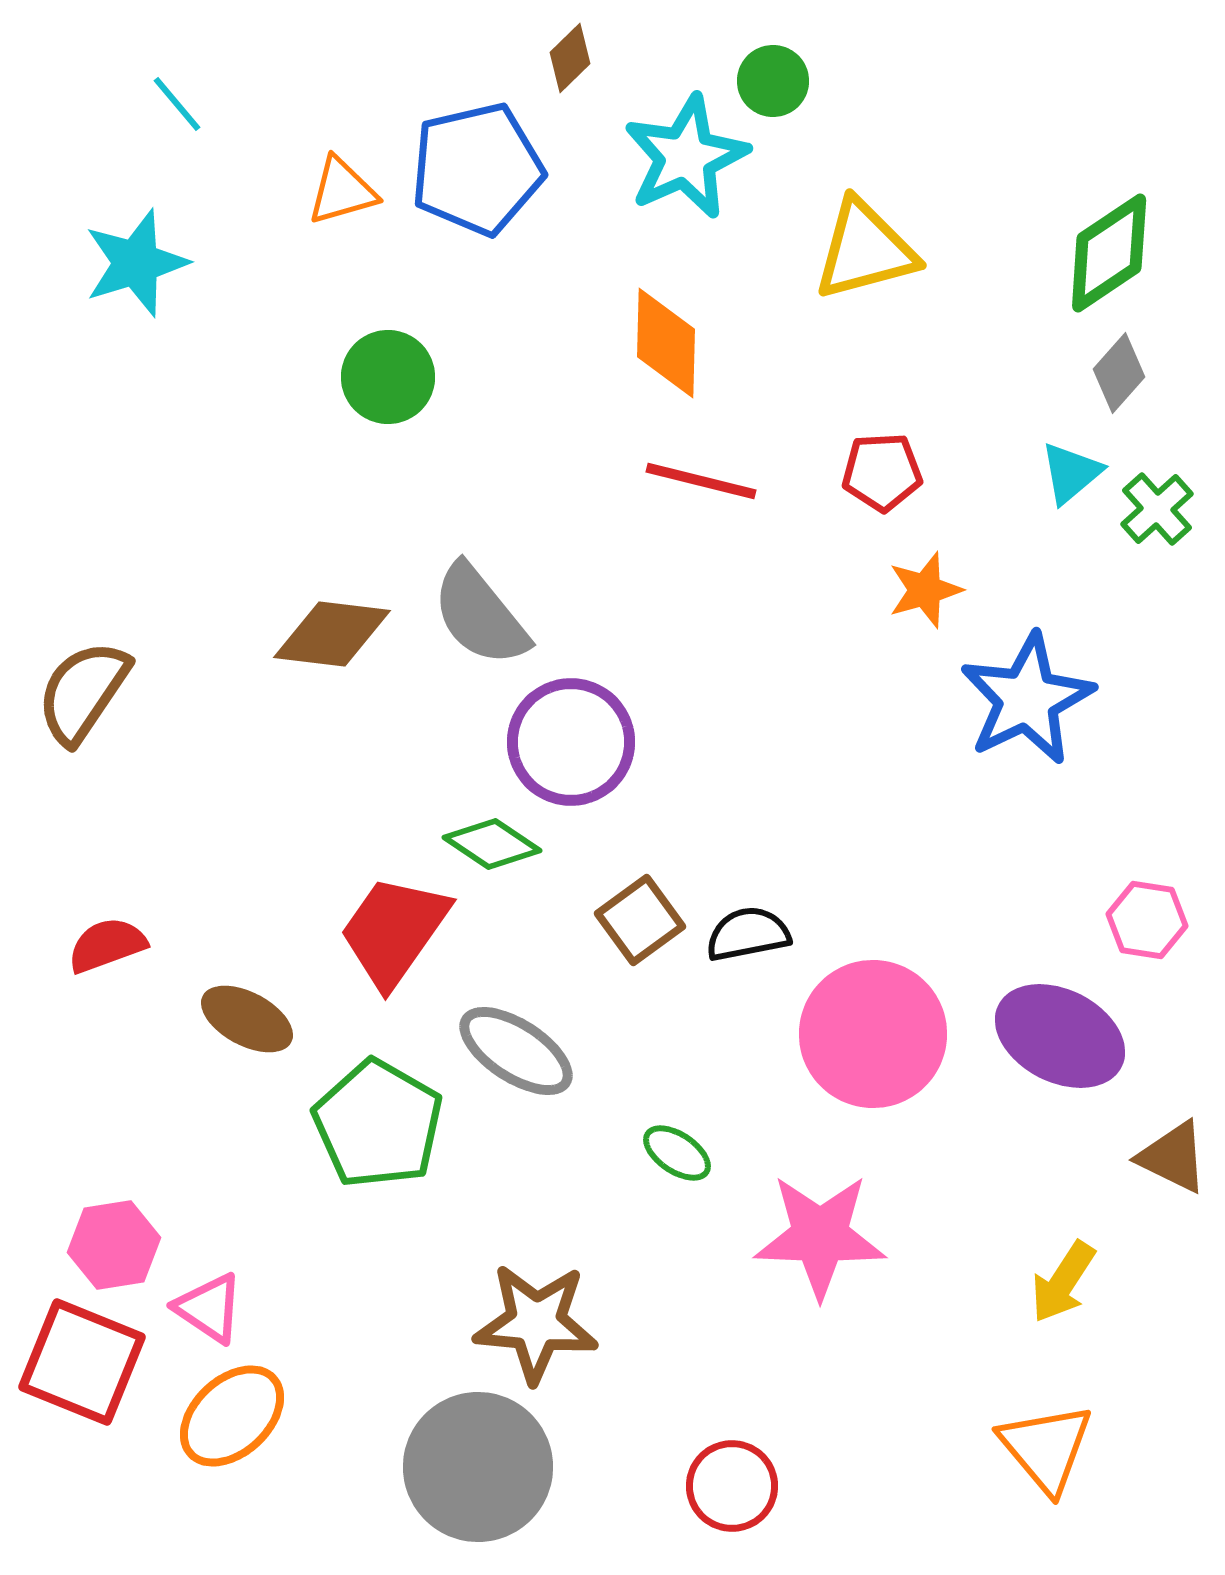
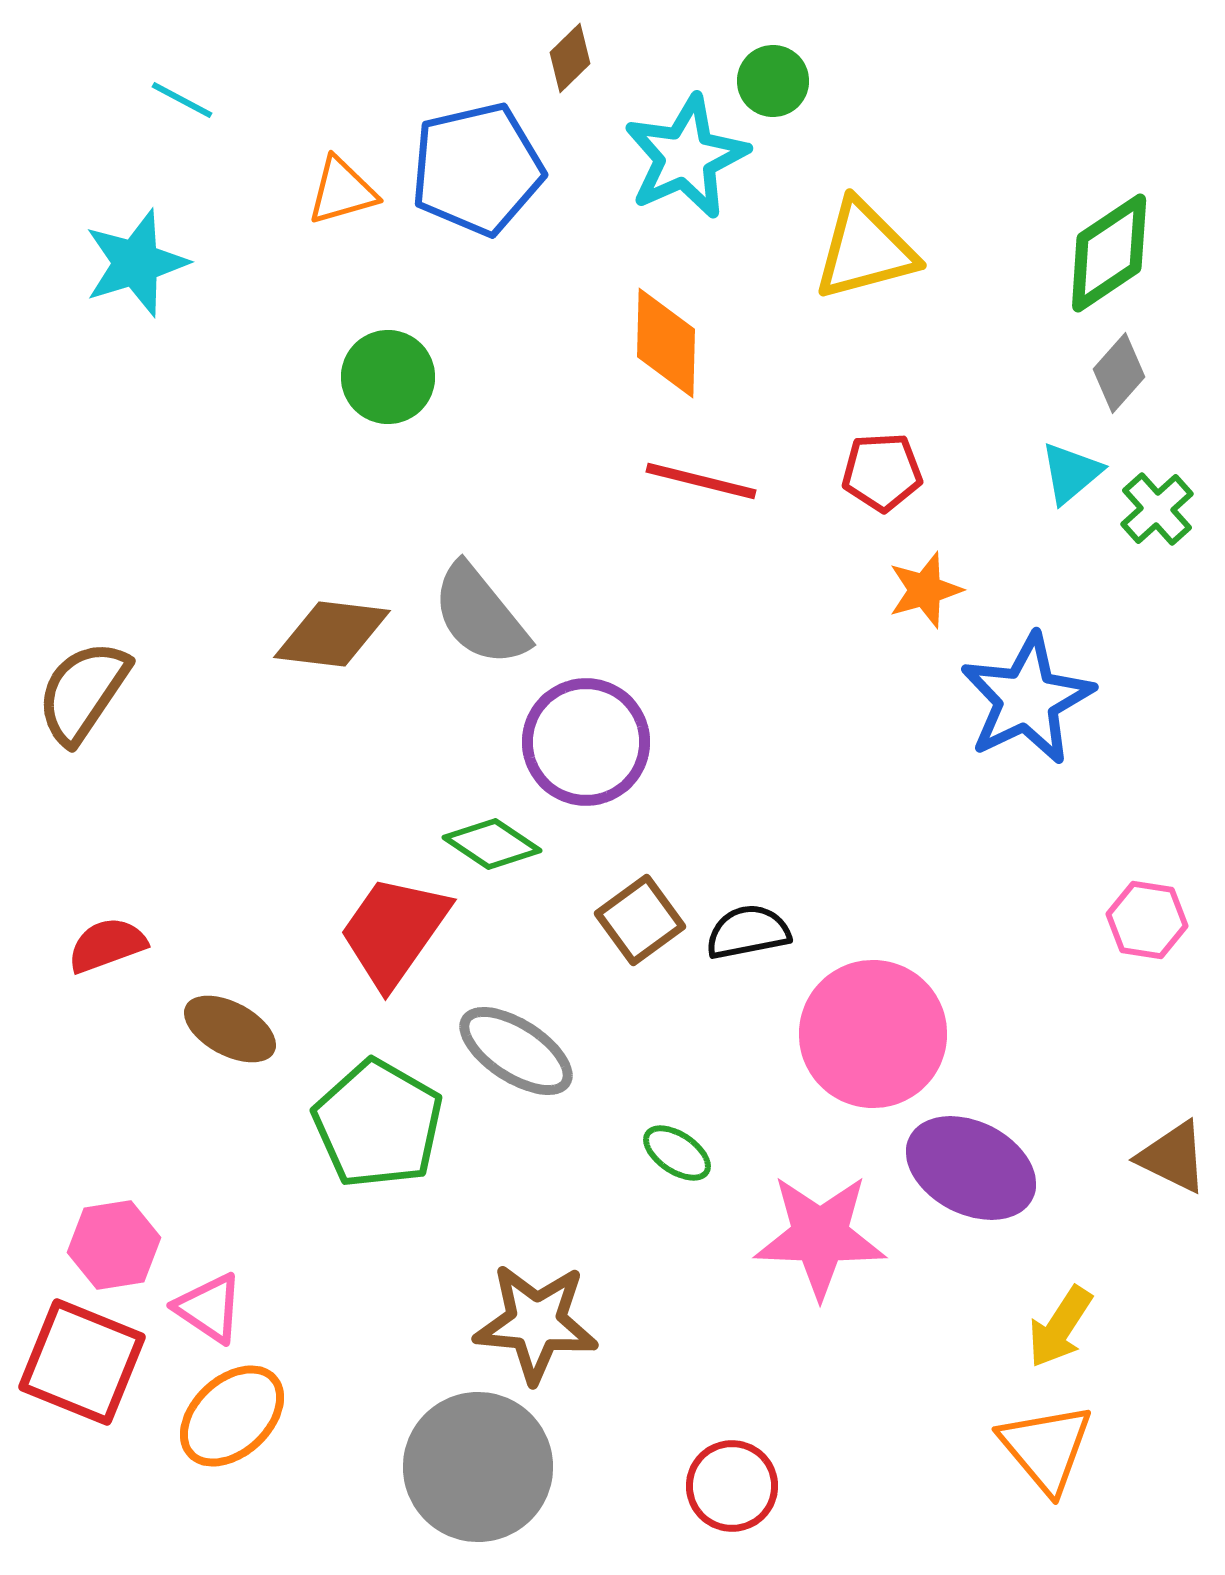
cyan line at (177, 104): moved 5 px right, 4 px up; rotated 22 degrees counterclockwise
purple circle at (571, 742): moved 15 px right
black semicircle at (748, 934): moved 2 px up
brown ellipse at (247, 1019): moved 17 px left, 10 px down
purple ellipse at (1060, 1036): moved 89 px left, 132 px down
yellow arrow at (1063, 1282): moved 3 px left, 45 px down
